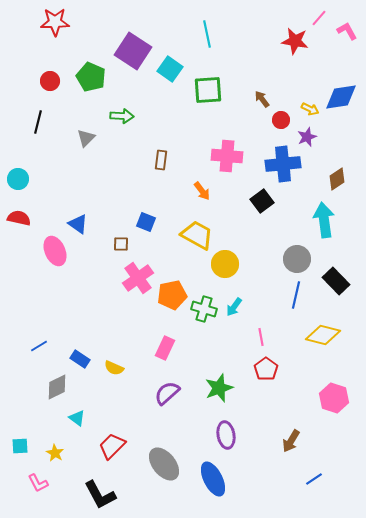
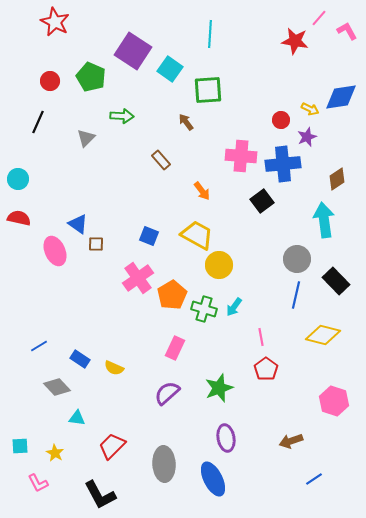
red star at (55, 22): rotated 28 degrees clockwise
cyan line at (207, 34): moved 3 px right; rotated 16 degrees clockwise
brown arrow at (262, 99): moved 76 px left, 23 px down
black line at (38, 122): rotated 10 degrees clockwise
pink cross at (227, 156): moved 14 px right
brown rectangle at (161, 160): rotated 48 degrees counterclockwise
blue square at (146, 222): moved 3 px right, 14 px down
brown square at (121, 244): moved 25 px left
yellow circle at (225, 264): moved 6 px left, 1 px down
orange pentagon at (172, 295): rotated 20 degrees counterclockwise
pink rectangle at (165, 348): moved 10 px right
gray diamond at (57, 387): rotated 72 degrees clockwise
pink hexagon at (334, 398): moved 3 px down
cyan triangle at (77, 418): rotated 30 degrees counterclockwise
purple ellipse at (226, 435): moved 3 px down
brown arrow at (291, 441): rotated 40 degrees clockwise
gray ellipse at (164, 464): rotated 36 degrees clockwise
